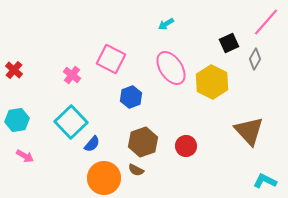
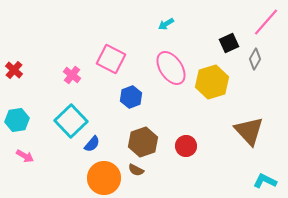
yellow hexagon: rotated 16 degrees clockwise
cyan square: moved 1 px up
